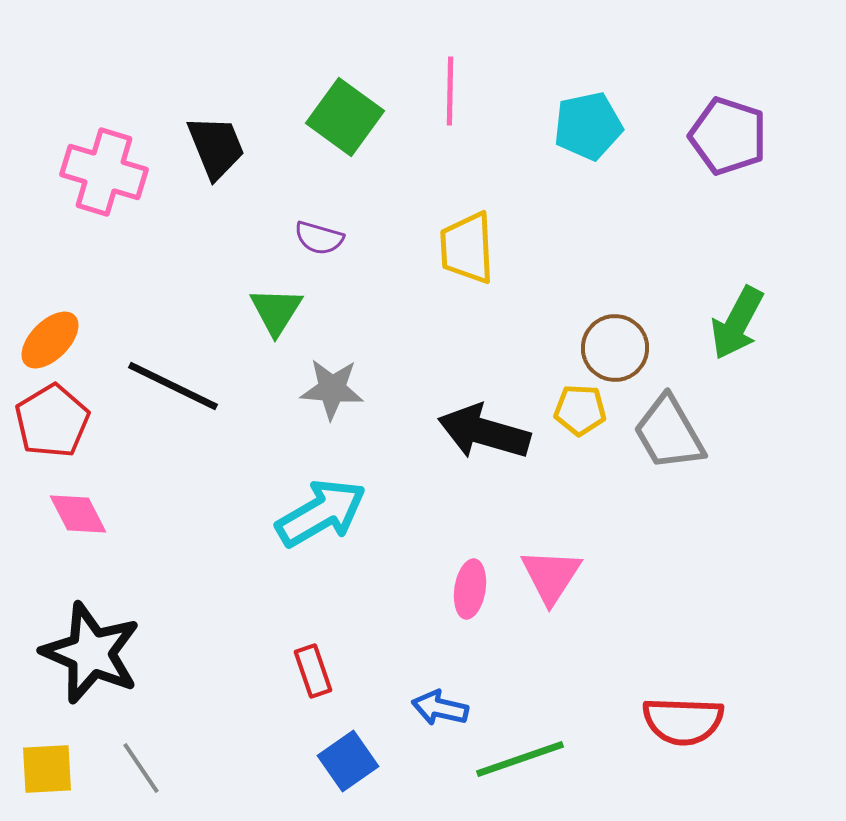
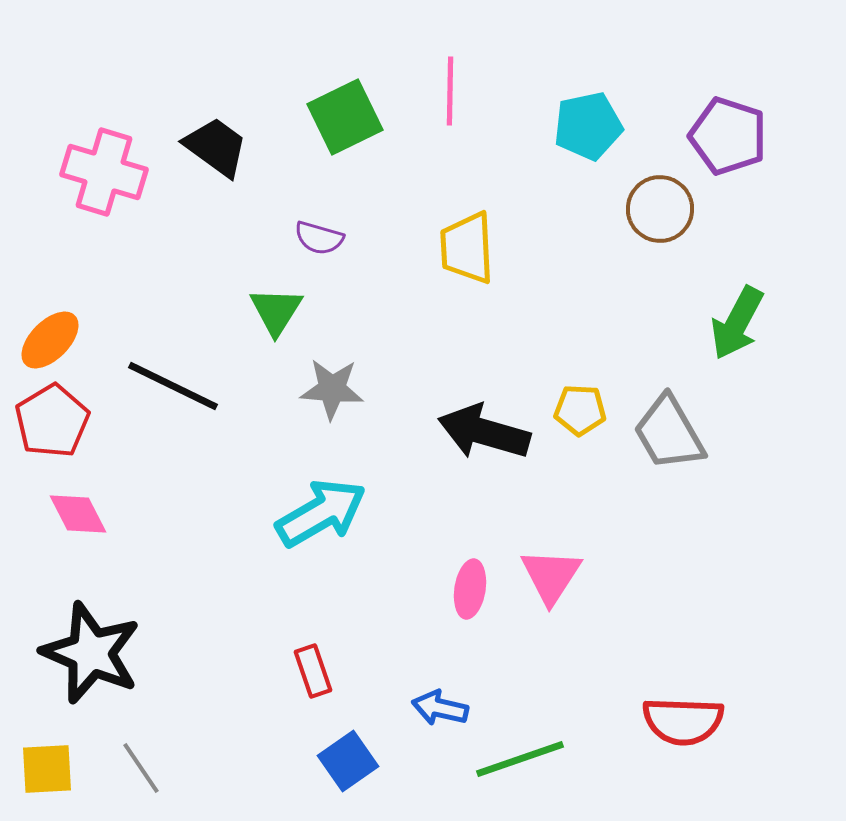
green square: rotated 28 degrees clockwise
black trapezoid: rotated 32 degrees counterclockwise
brown circle: moved 45 px right, 139 px up
